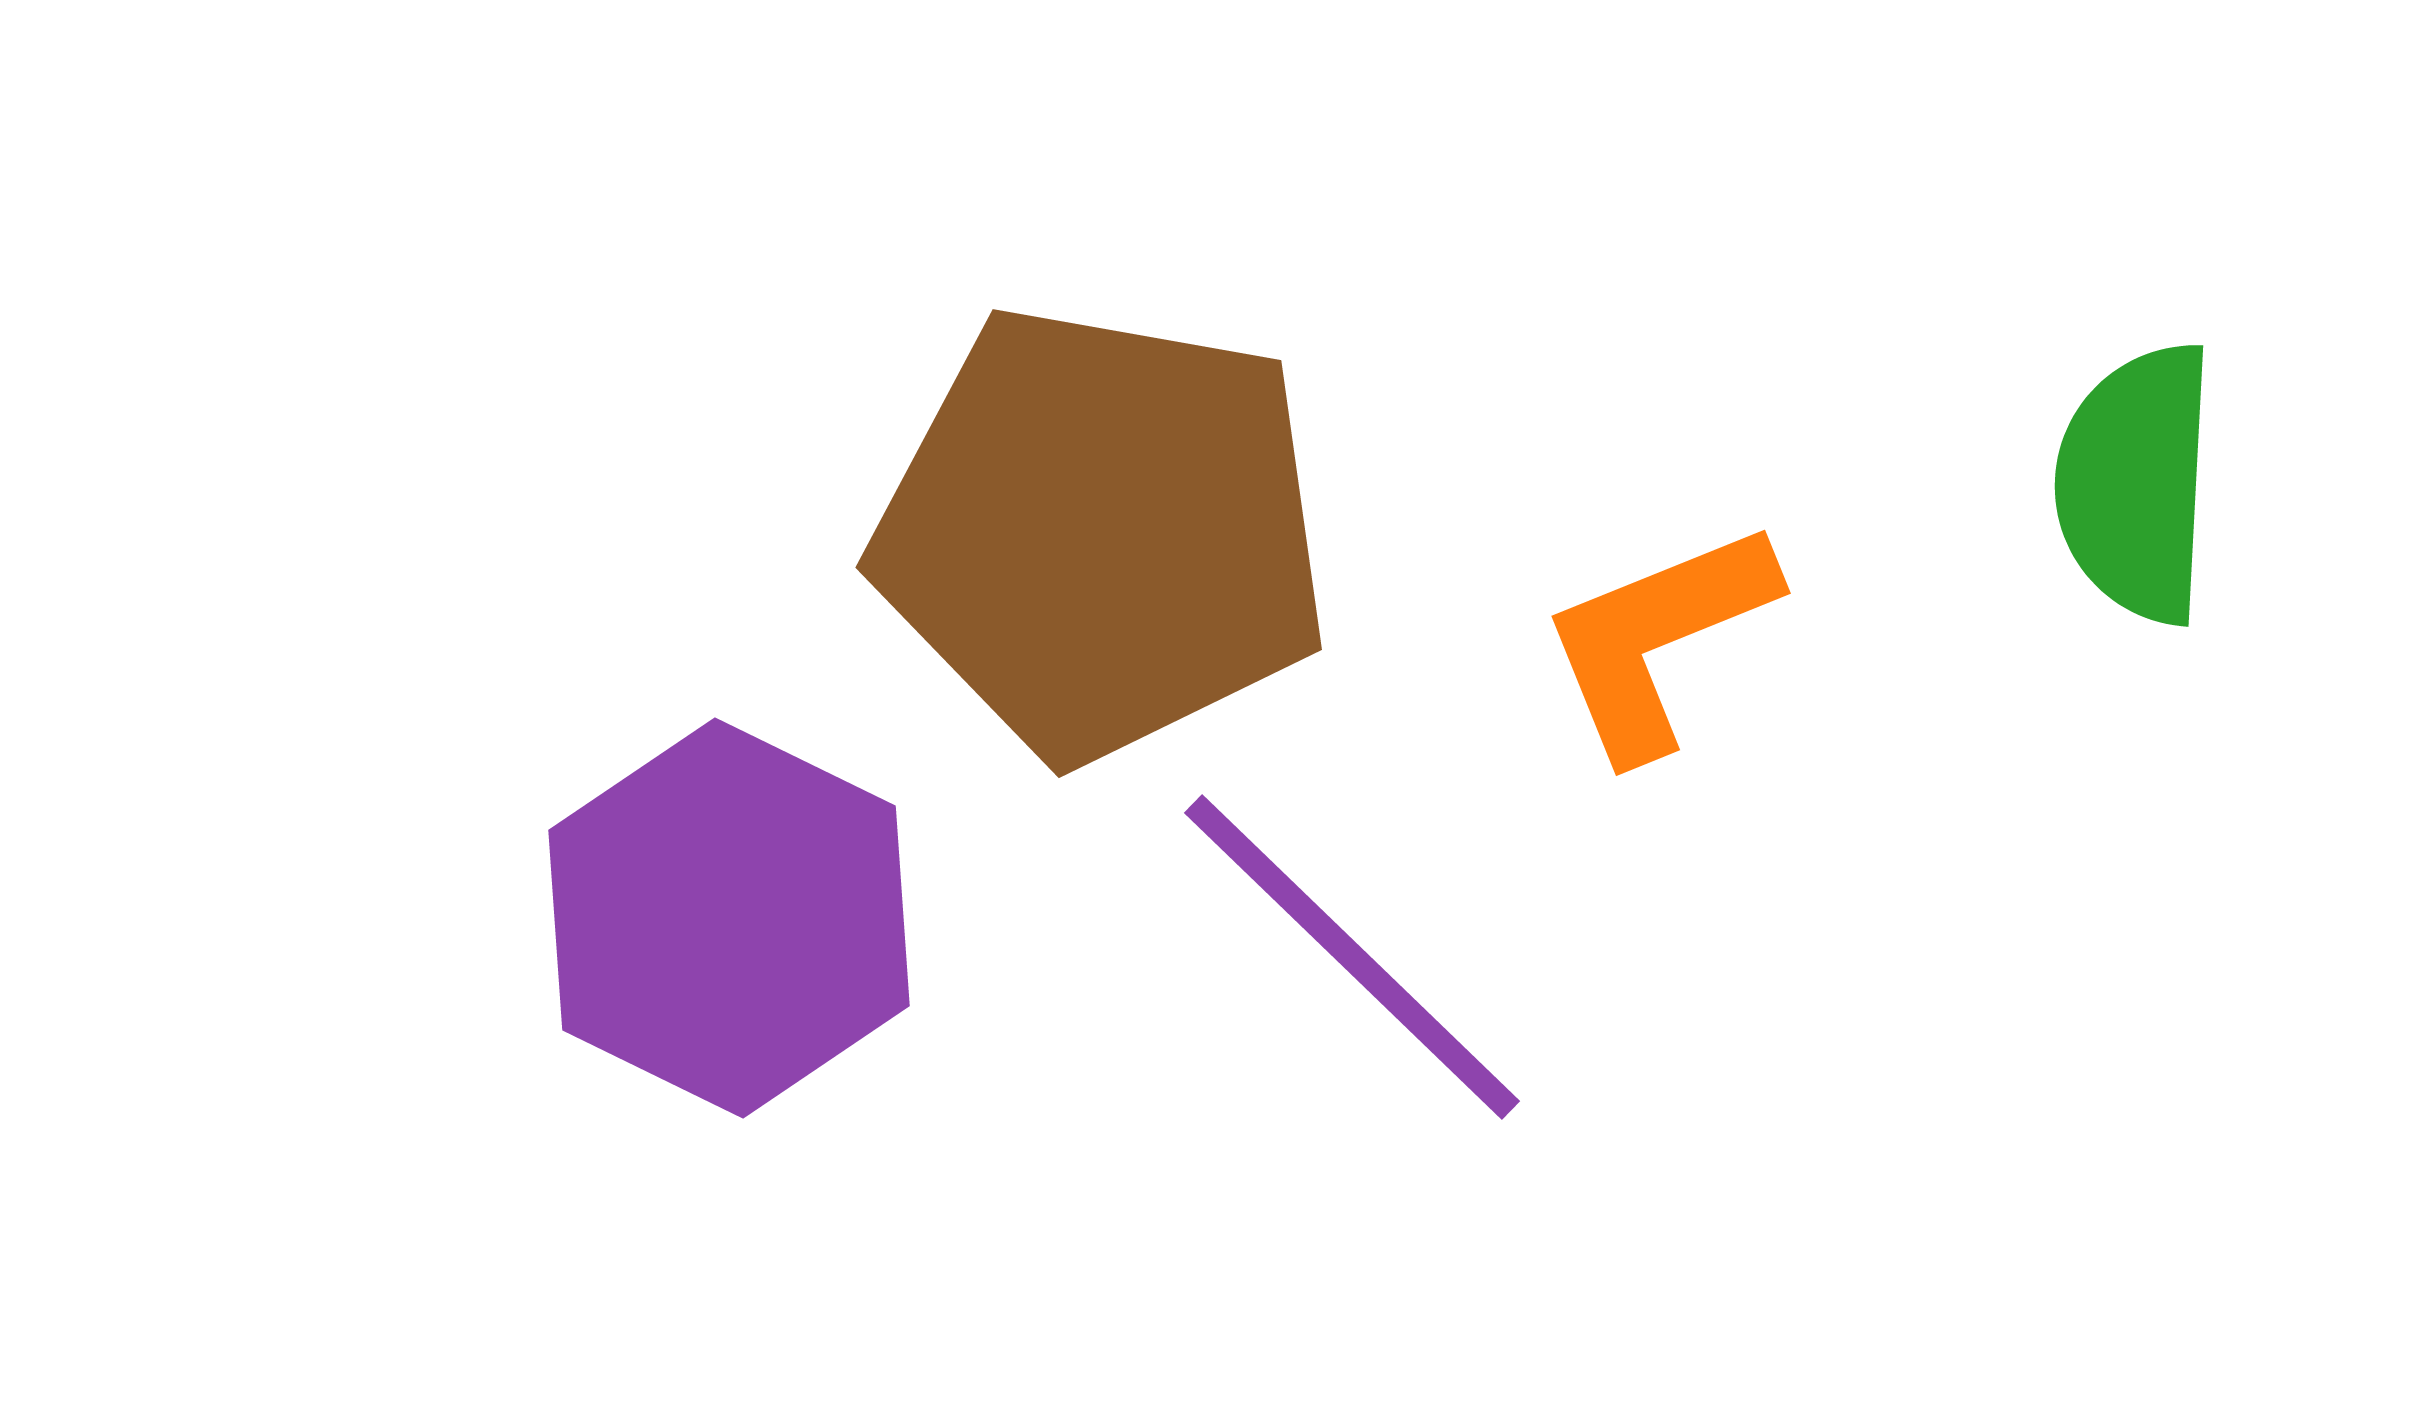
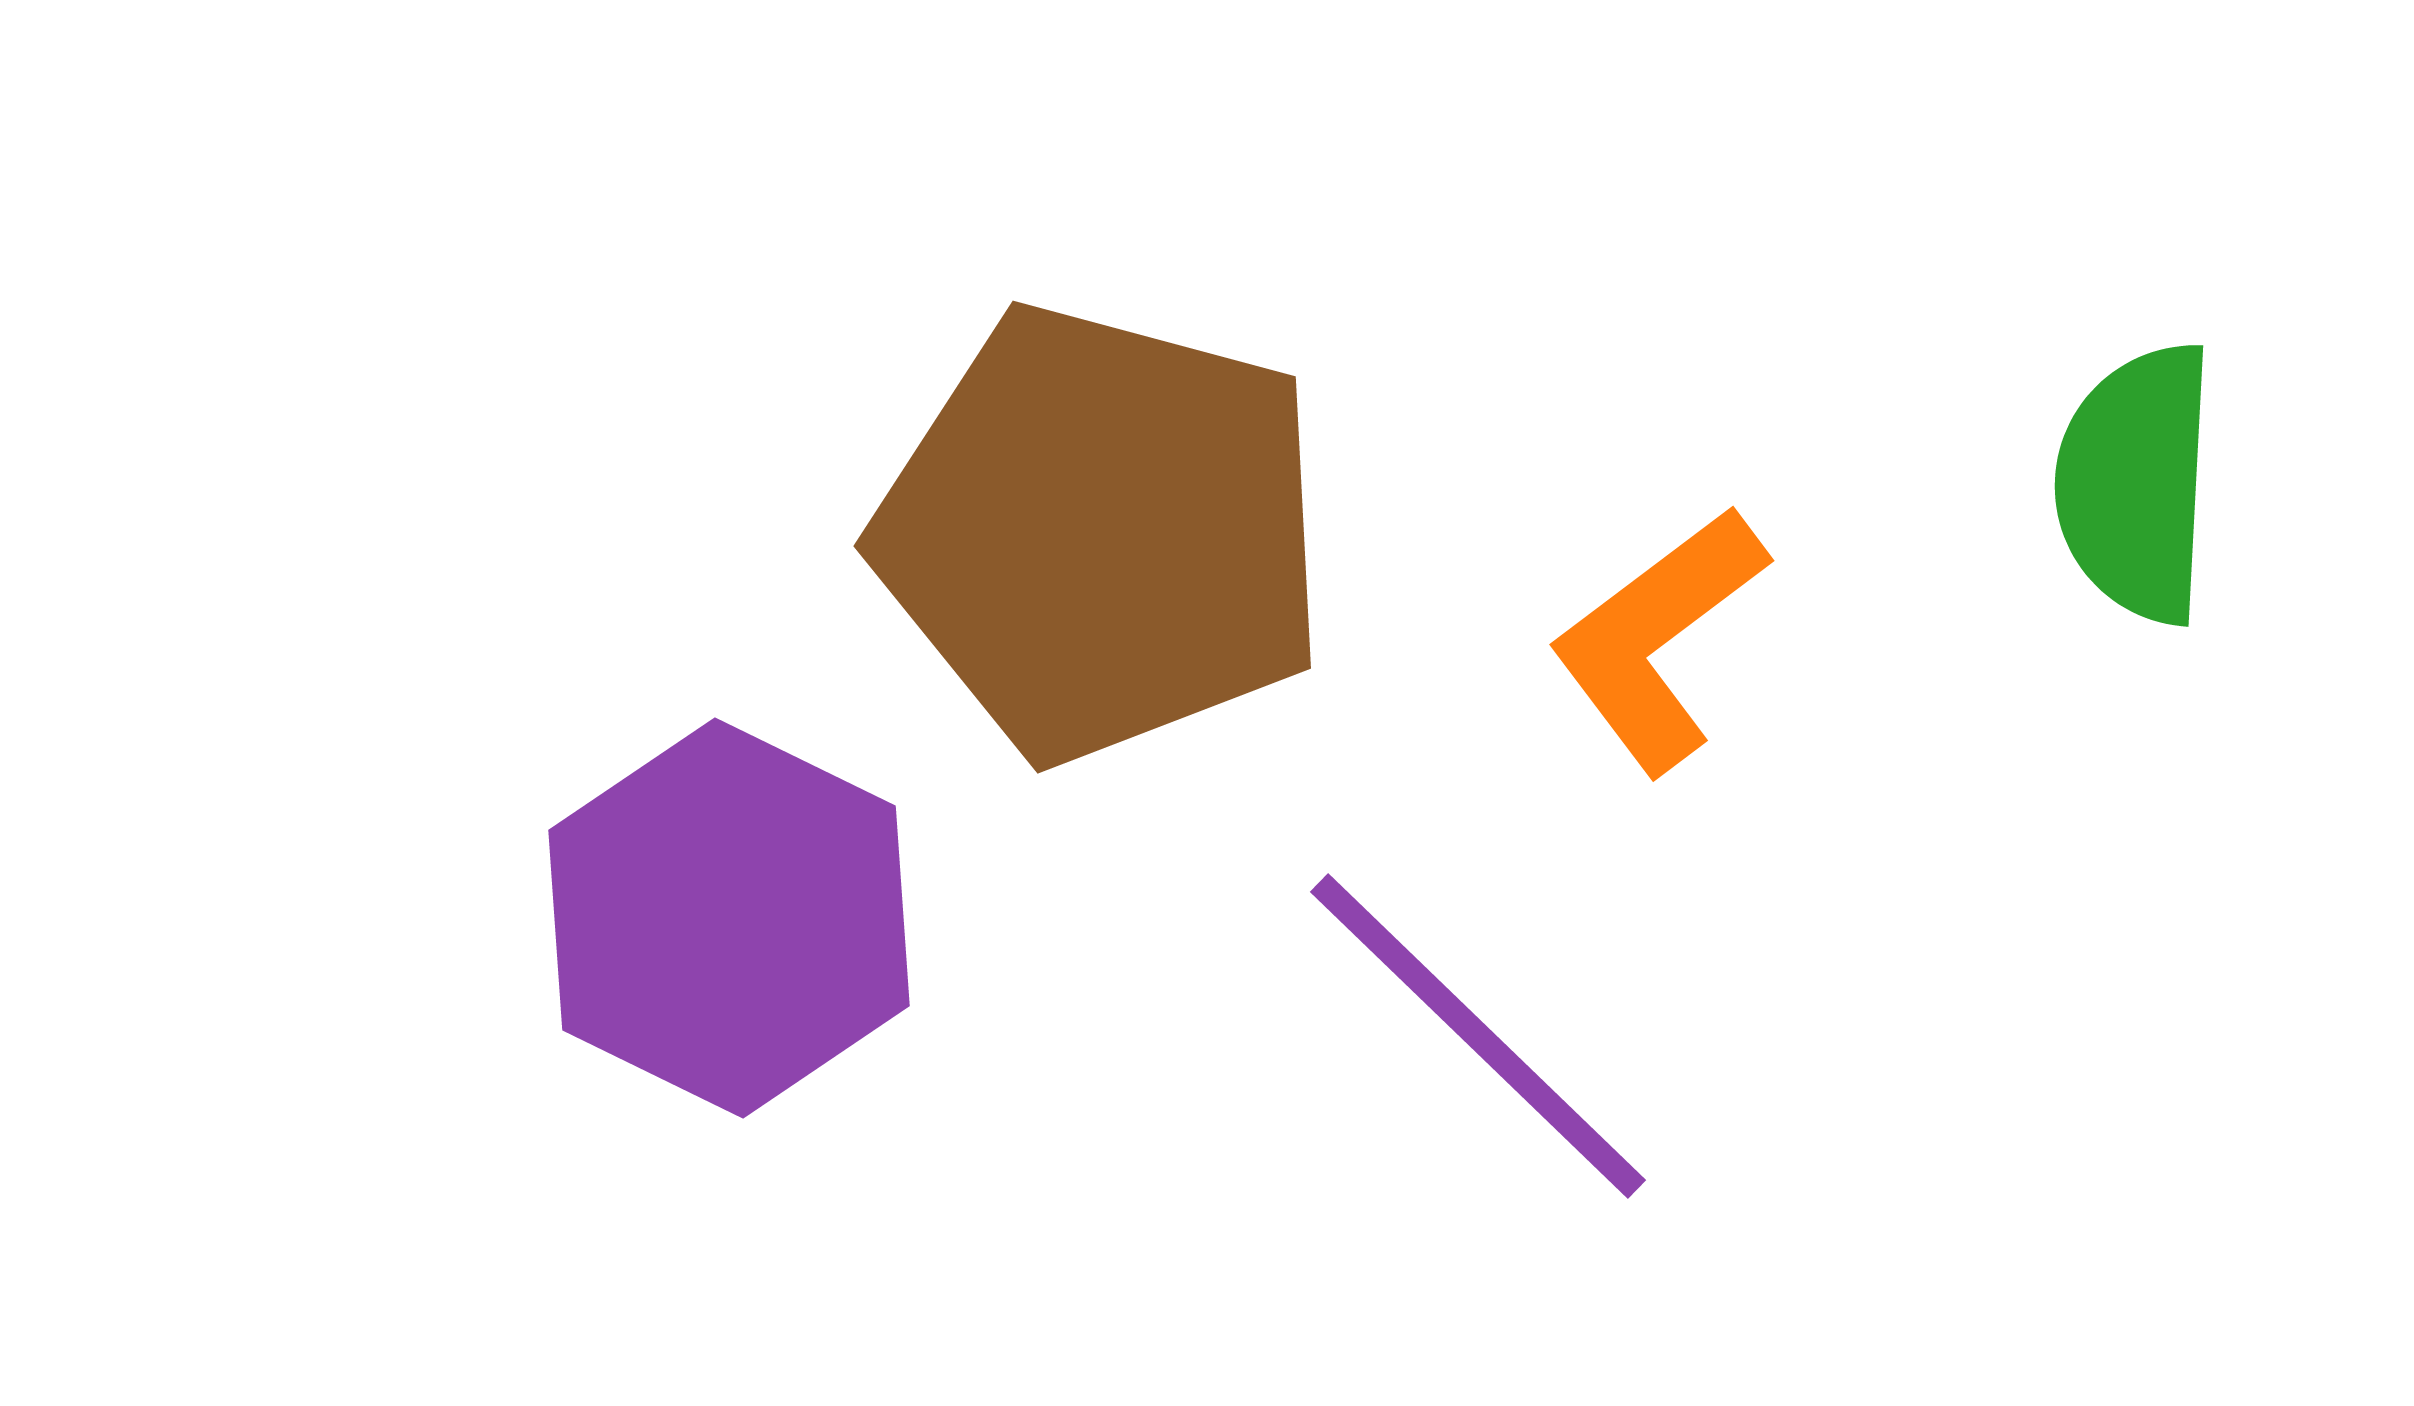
brown pentagon: rotated 5 degrees clockwise
orange L-shape: rotated 15 degrees counterclockwise
purple line: moved 126 px right, 79 px down
